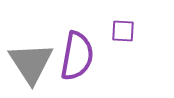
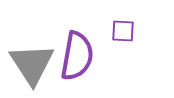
gray triangle: moved 1 px right, 1 px down
